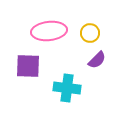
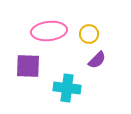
yellow circle: moved 1 px left, 1 px down
